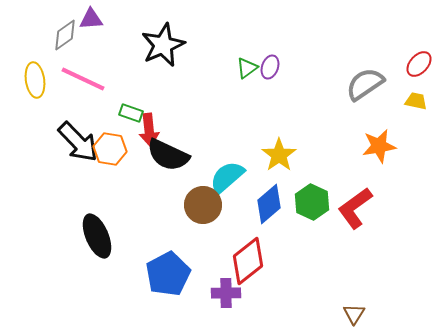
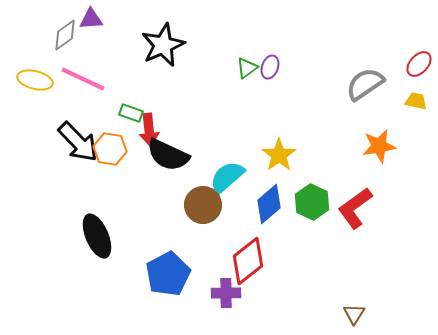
yellow ellipse: rotated 68 degrees counterclockwise
